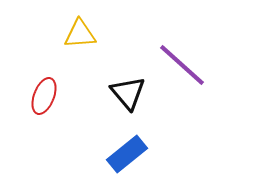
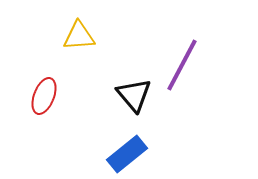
yellow triangle: moved 1 px left, 2 px down
purple line: rotated 76 degrees clockwise
black triangle: moved 6 px right, 2 px down
